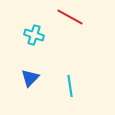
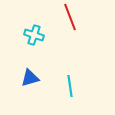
red line: rotated 40 degrees clockwise
blue triangle: rotated 30 degrees clockwise
